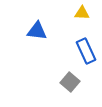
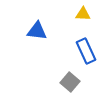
yellow triangle: moved 1 px right, 1 px down
